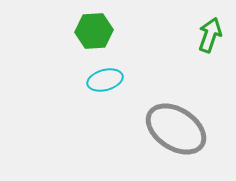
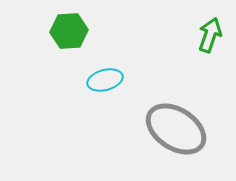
green hexagon: moved 25 px left
